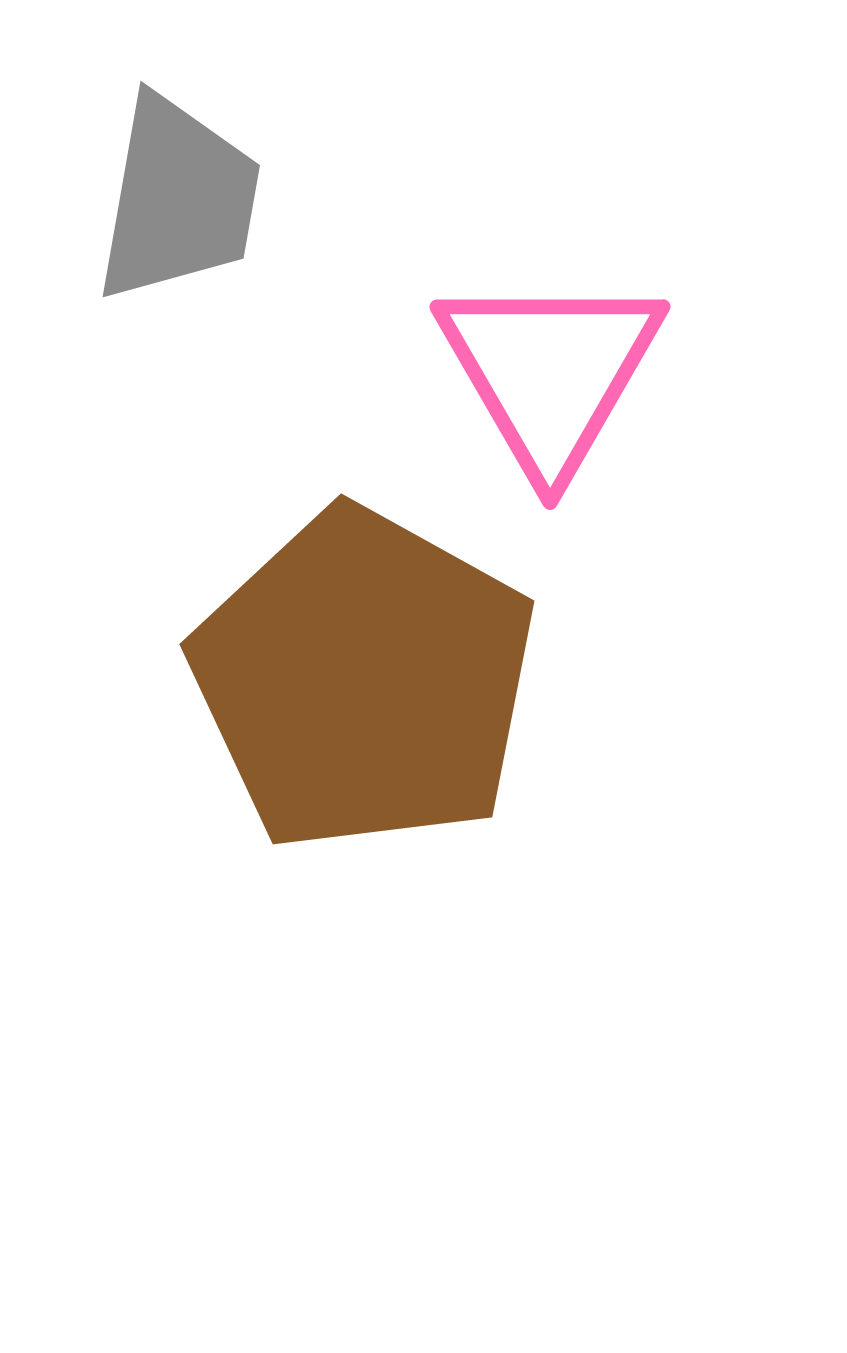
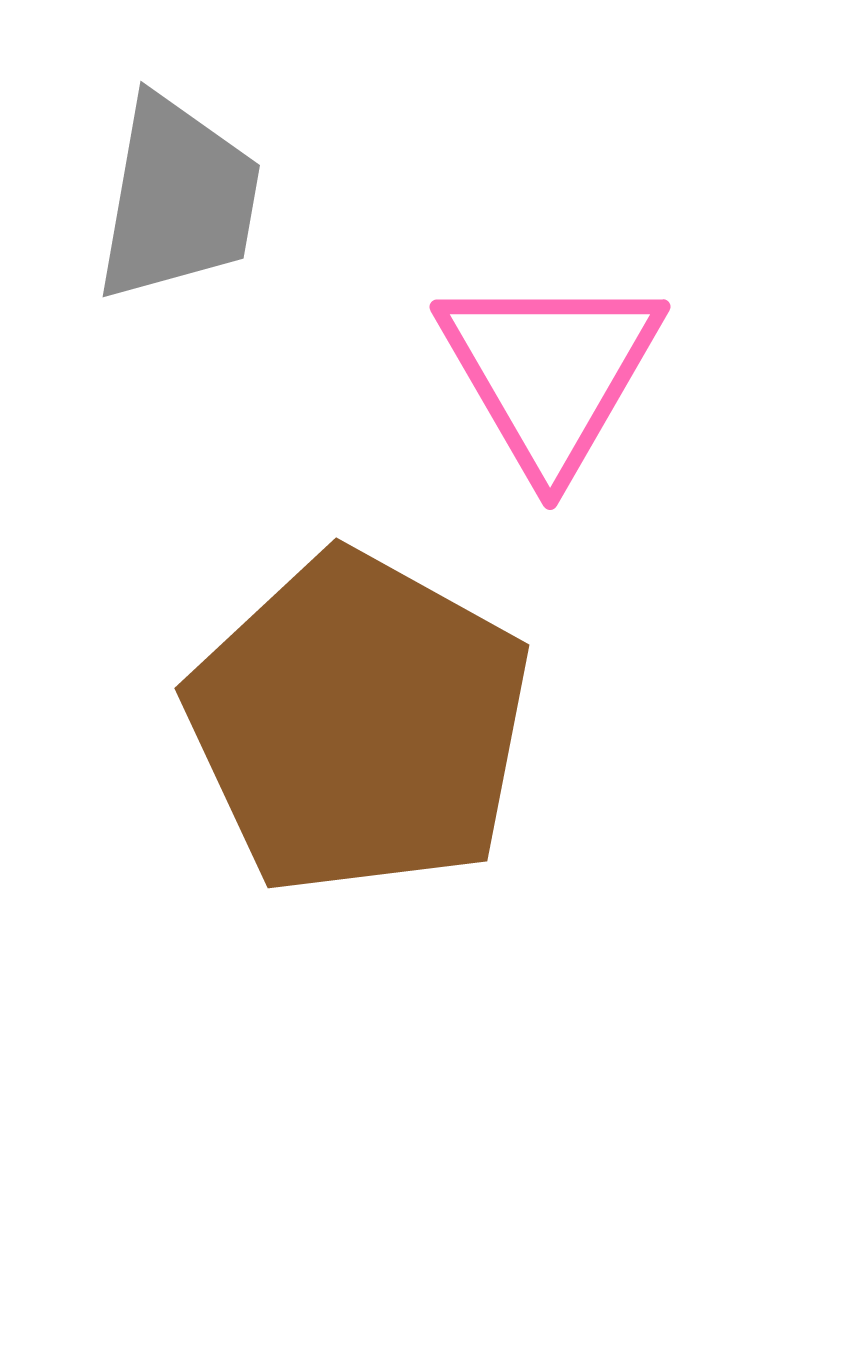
brown pentagon: moved 5 px left, 44 px down
